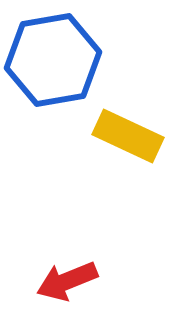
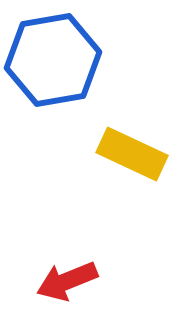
yellow rectangle: moved 4 px right, 18 px down
